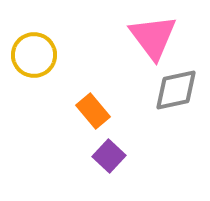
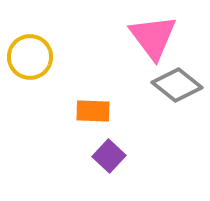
yellow circle: moved 4 px left, 2 px down
gray diamond: moved 1 px right, 5 px up; rotated 51 degrees clockwise
orange rectangle: rotated 48 degrees counterclockwise
